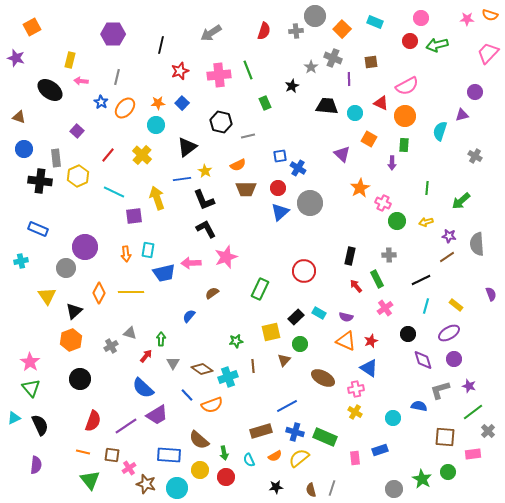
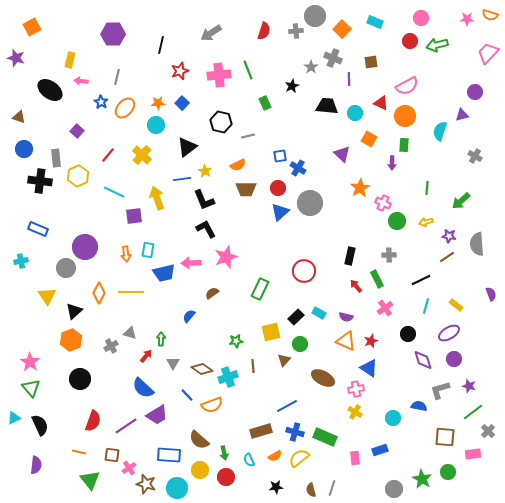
orange line at (83, 452): moved 4 px left
